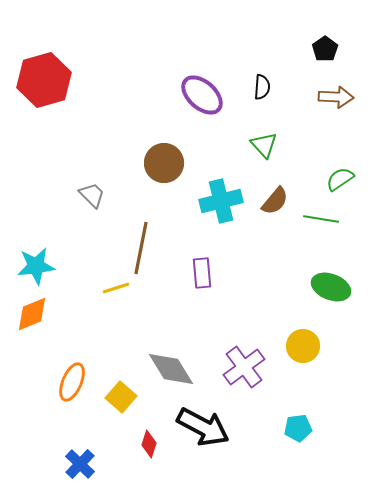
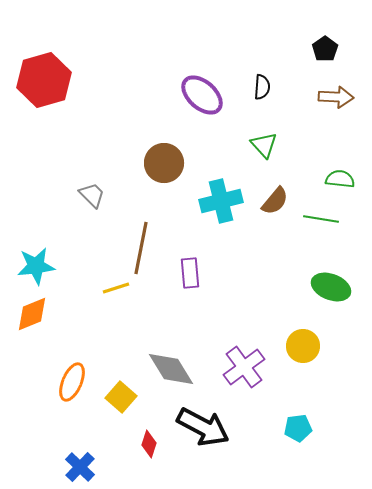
green semicircle: rotated 40 degrees clockwise
purple rectangle: moved 12 px left
blue cross: moved 3 px down
